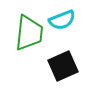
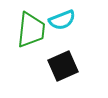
green trapezoid: moved 2 px right, 3 px up
